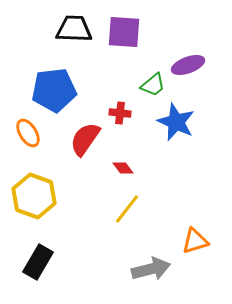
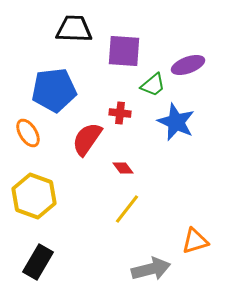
purple square: moved 19 px down
red semicircle: moved 2 px right
